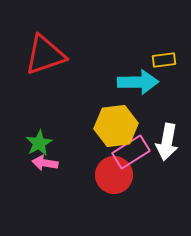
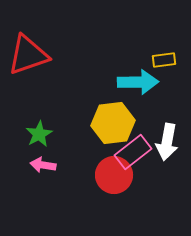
red triangle: moved 17 px left
yellow hexagon: moved 3 px left, 3 px up
green star: moved 9 px up
pink rectangle: moved 2 px right; rotated 6 degrees counterclockwise
pink arrow: moved 2 px left, 2 px down
